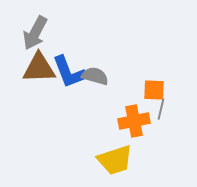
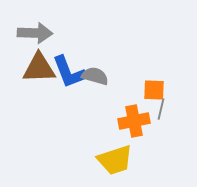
gray arrow: rotated 116 degrees counterclockwise
